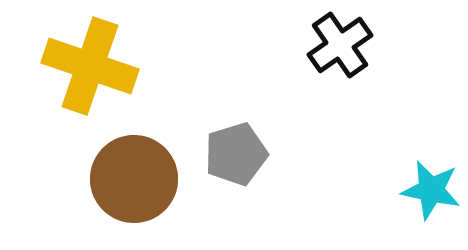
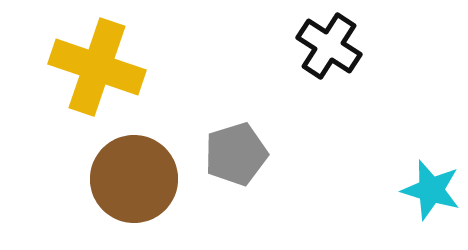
black cross: moved 11 px left, 1 px down; rotated 22 degrees counterclockwise
yellow cross: moved 7 px right, 1 px down
cyan star: rotated 4 degrees clockwise
